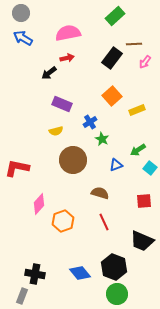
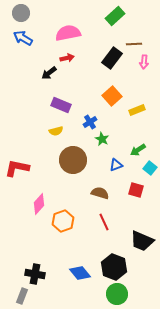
pink arrow: moved 1 px left; rotated 32 degrees counterclockwise
purple rectangle: moved 1 px left, 1 px down
red square: moved 8 px left, 11 px up; rotated 21 degrees clockwise
